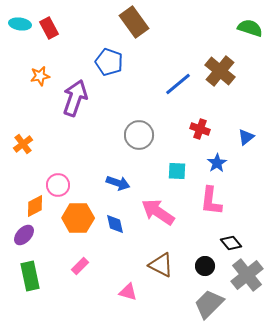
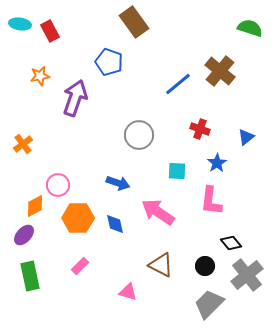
red rectangle: moved 1 px right, 3 px down
